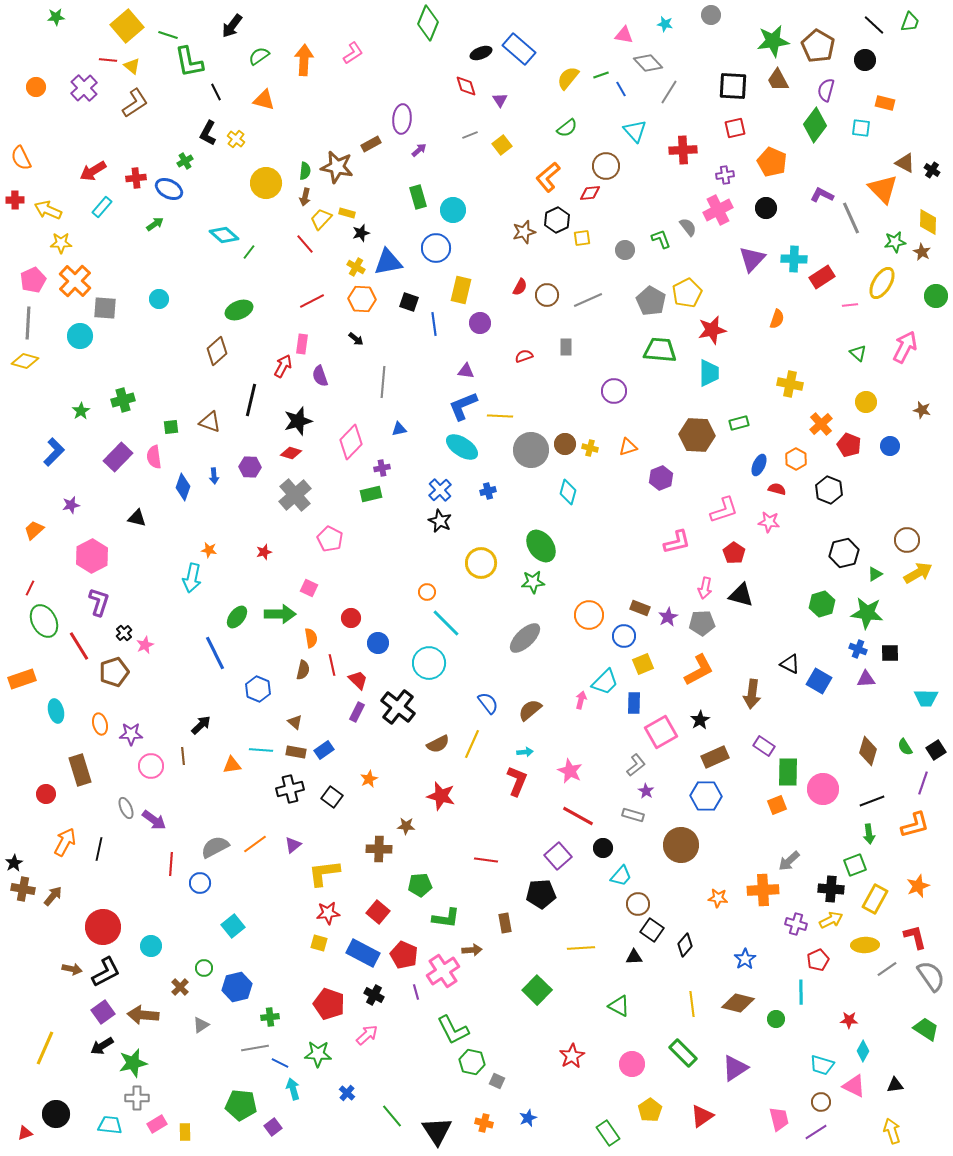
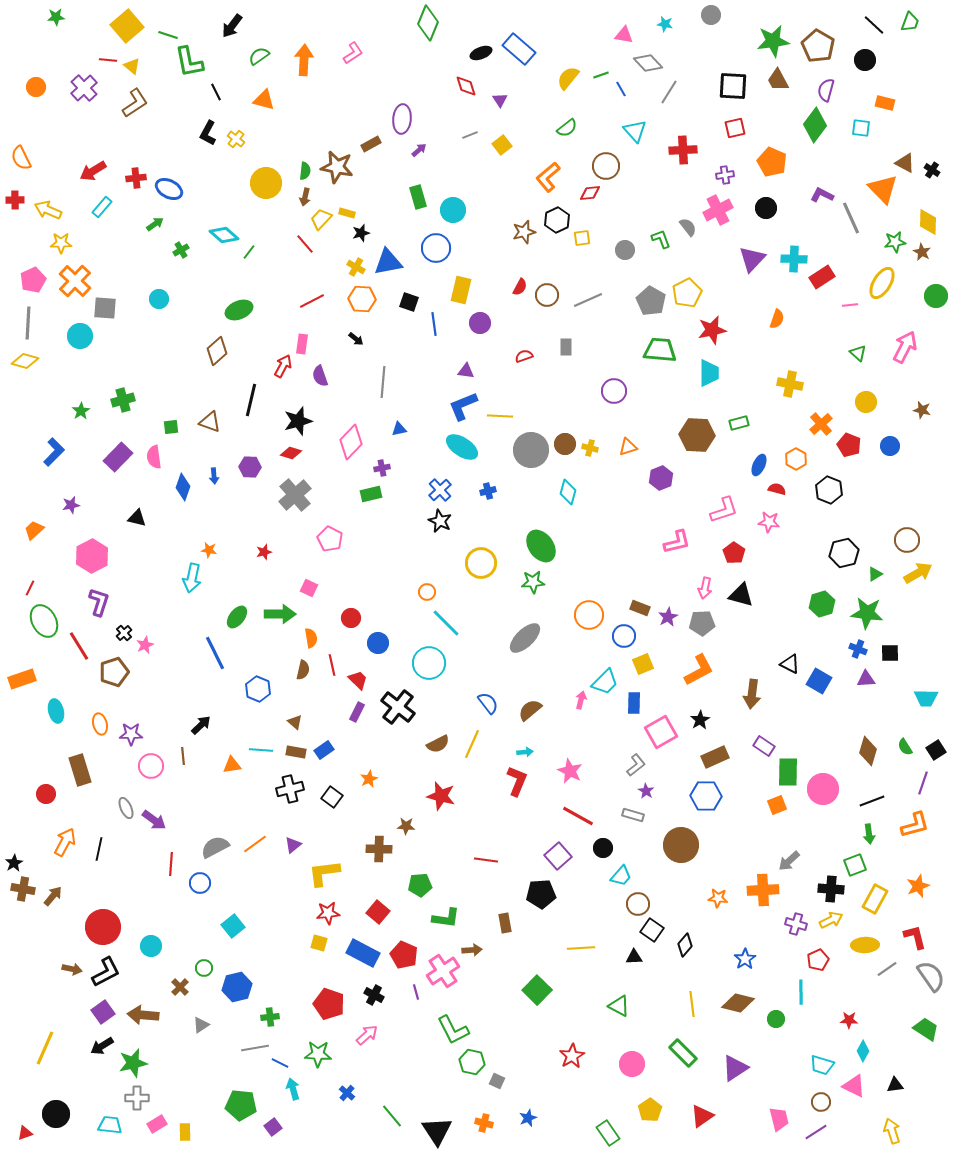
green cross at (185, 161): moved 4 px left, 89 px down
